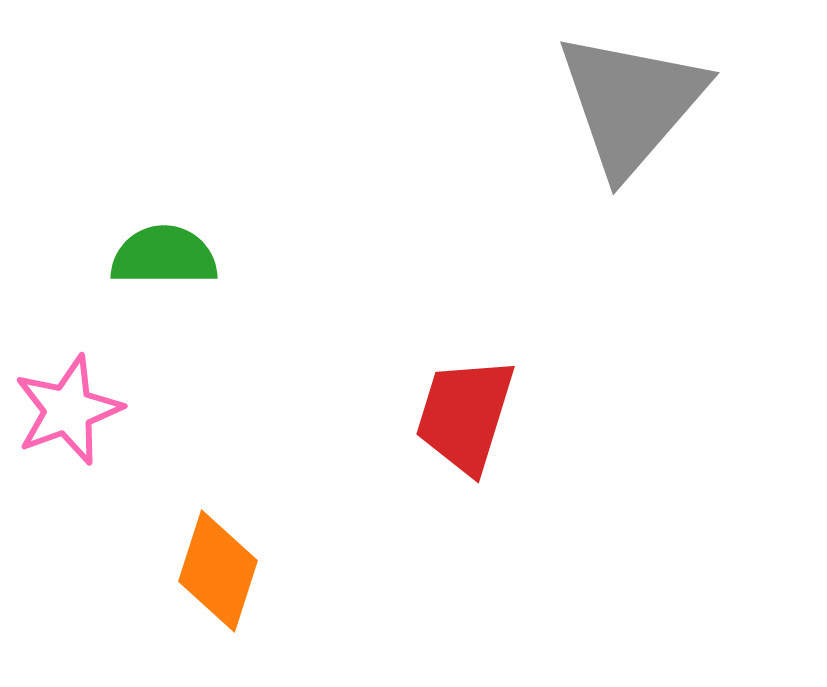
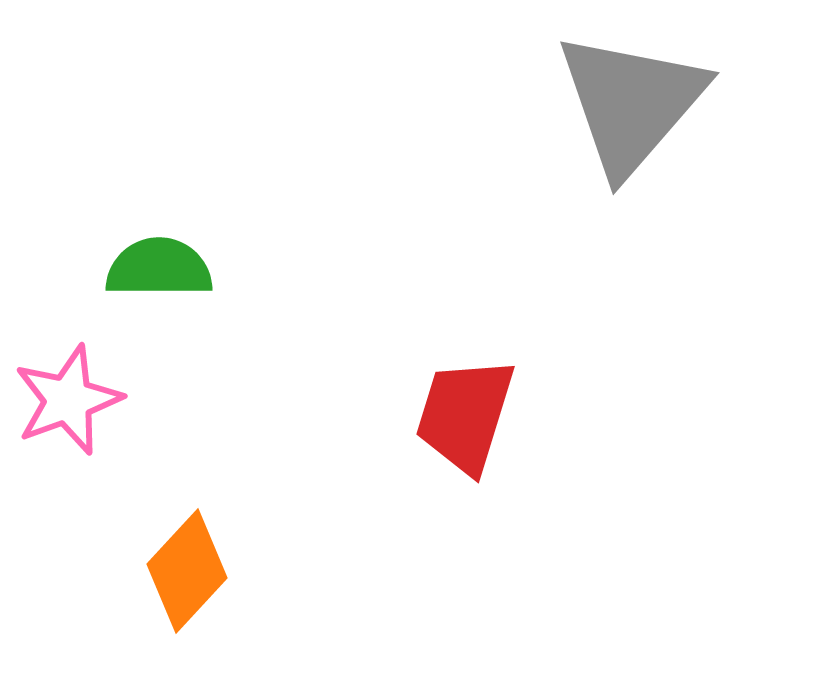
green semicircle: moved 5 px left, 12 px down
pink star: moved 10 px up
orange diamond: moved 31 px left; rotated 25 degrees clockwise
